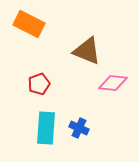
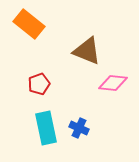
orange rectangle: rotated 12 degrees clockwise
cyan rectangle: rotated 16 degrees counterclockwise
